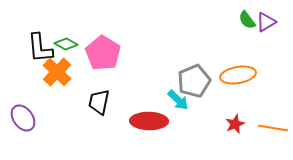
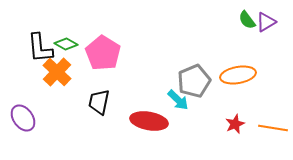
red ellipse: rotated 9 degrees clockwise
